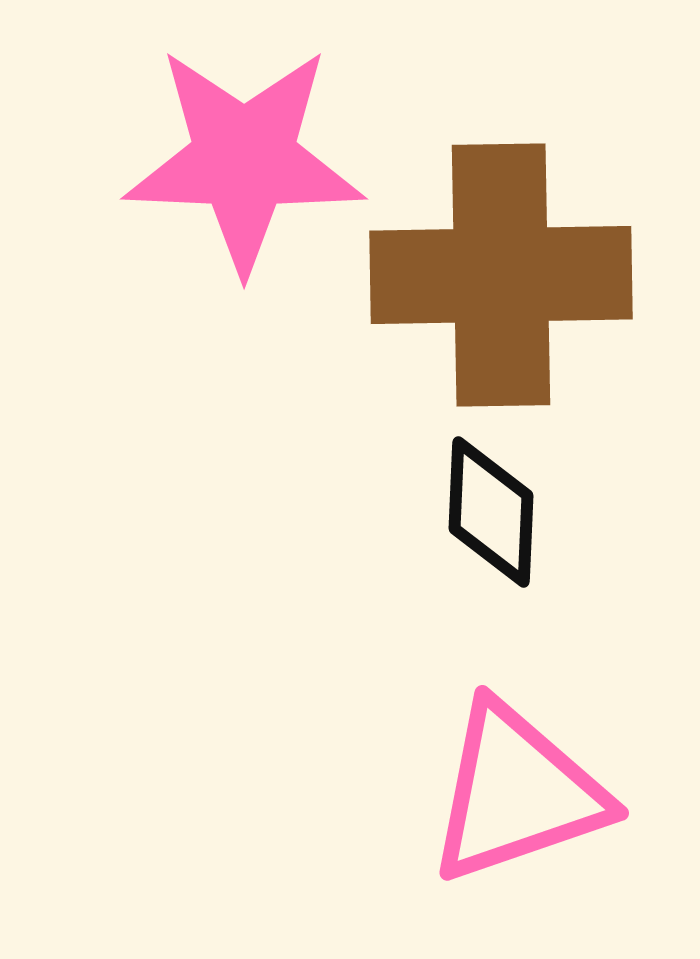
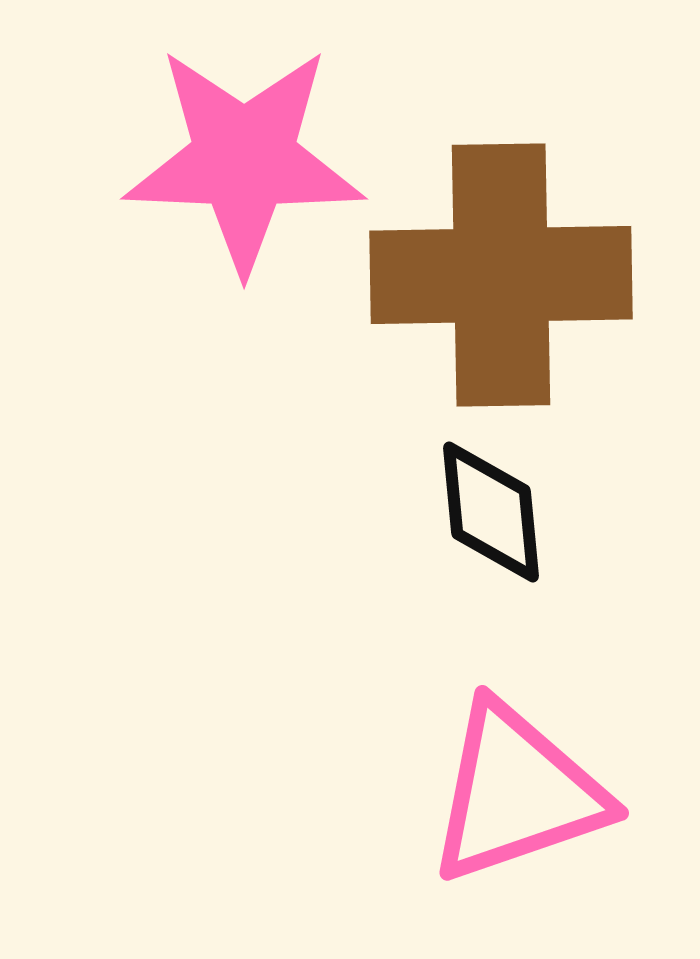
black diamond: rotated 8 degrees counterclockwise
